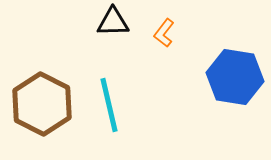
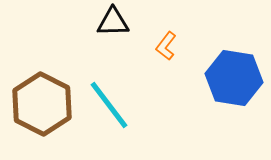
orange L-shape: moved 2 px right, 13 px down
blue hexagon: moved 1 px left, 1 px down
cyan line: rotated 24 degrees counterclockwise
